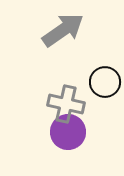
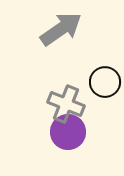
gray arrow: moved 2 px left, 1 px up
gray cross: rotated 9 degrees clockwise
